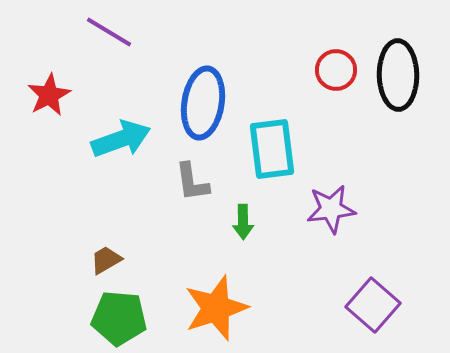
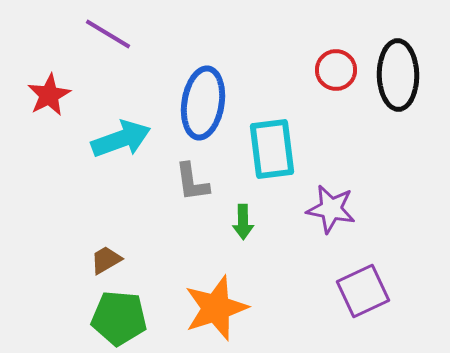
purple line: moved 1 px left, 2 px down
purple star: rotated 18 degrees clockwise
purple square: moved 10 px left, 14 px up; rotated 24 degrees clockwise
